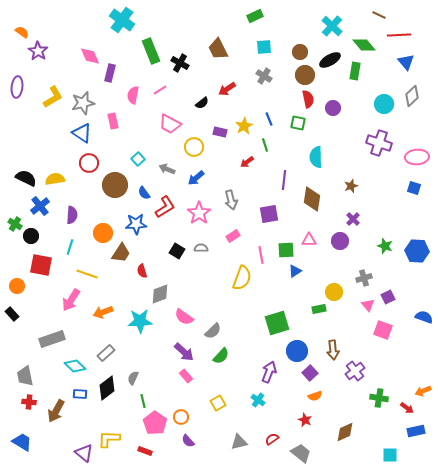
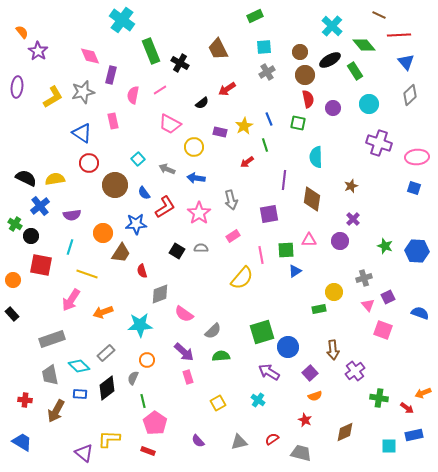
orange semicircle at (22, 32): rotated 16 degrees clockwise
green rectangle at (355, 71): rotated 42 degrees counterclockwise
purple rectangle at (110, 73): moved 1 px right, 2 px down
gray cross at (264, 76): moved 3 px right, 4 px up; rotated 28 degrees clockwise
gray diamond at (412, 96): moved 2 px left, 1 px up
gray star at (83, 103): moved 11 px up
cyan circle at (384, 104): moved 15 px left
blue arrow at (196, 178): rotated 48 degrees clockwise
purple semicircle at (72, 215): rotated 78 degrees clockwise
yellow semicircle at (242, 278): rotated 20 degrees clockwise
orange circle at (17, 286): moved 4 px left, 6 px up
pink semicircle at (184, 317): moved 3 px up
blue semicircle at (424, 317): moved 4 px left, 4 px up
cyan star at (140, 321): moved 4 px down
green square at (277, 323): moved 15 px left, 9 px down
blue circle at (297, 351): moved 9 px left, 4 px up
green semicircle at (221, 356): rotated 138 degrees counterclockwise
cyan diamond at (75, 366): moved 4 px right
purple arrow at (269, 372): rotated 80 degrees counterclockwise
gray trapezoid at (25, 376): moved 25 px right, 1 px up
pink rectangle at (186, 376): moved 2 px right, 1 px down; rotated 24 degrees clockwise
orange arrow at (423, 391): moved 2 px down
red cross at (29, 402): moved 4 px left, 2 px up
orange circle at (181, 417): moved 34 px left, 57 px up
blue rectangle at (416, 431): moved 2 px left, 4 px down
purple semicircle at (188, 441): moved 10 px right
red rectangle at (145, 451): moved 3 px right
gray trapezoid at (301, 453): rotated 25 degrees counterclockwise
cyan square at (390, 455): moved 1 px left, 9 px up
